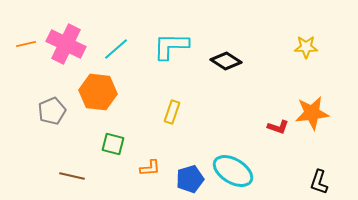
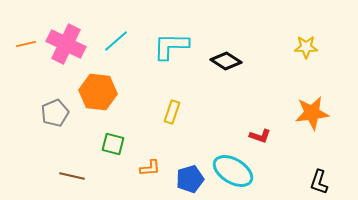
cyan line: moved 8 px up
gray pentagon: moved 3 px right, 2 px down
red L-shape: moved 18 px left, 9 px down
